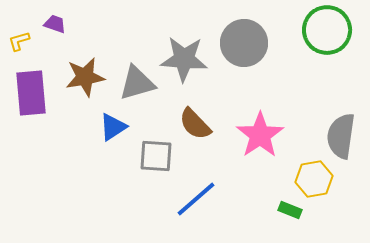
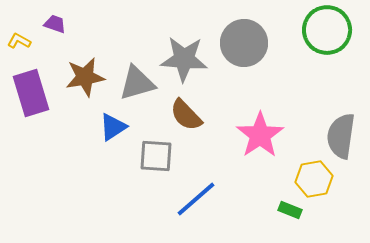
yellow L-shape: rotated 45 degrees clockwise
purple rectangle: rotated 12 degrees counterclockwise
brown semicircle: moved 9 px left, 9 px up
